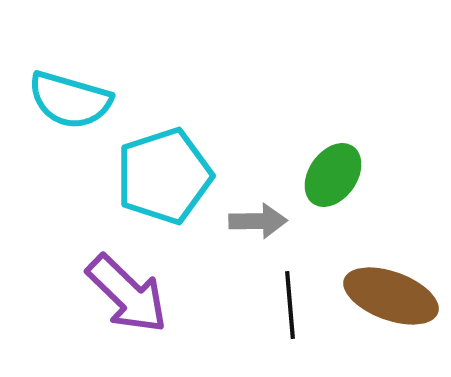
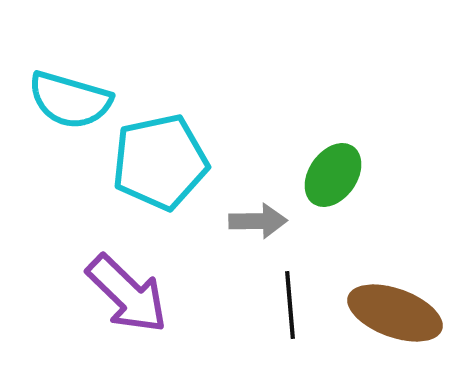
cyan pentagon: moved 4 px left, 14 px up; rotated 6 degrees clockwise
brown ellipse: moved 4 px right, 17 px down
